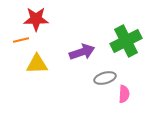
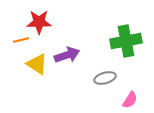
red star: moved 3 px right, 3 px down
green cross: rotated 16 degrees clockwise
purple arrow: moved 15 px left, 3 px down
yellow triangle: rotated 35 degrees clockwise
pink semicircle: moved 6 px right, 6 px down; rotated 30 degrees clockwise
